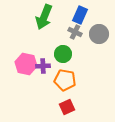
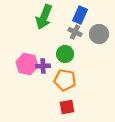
green circle: moved 2 px right
pink hexagon: moved 1 px right
red square: rotated 14 degrees clockwise
